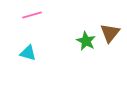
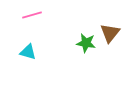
green star: moved 2 px down; rotated 18 degrees counterclockwise
cyan triangle: moved 1 px up
